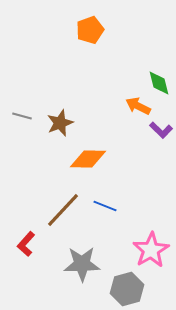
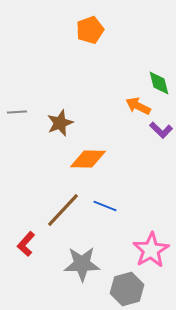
gray line: moved 5 px left, 4 px up; rotated 18 degrees counterclockwise
